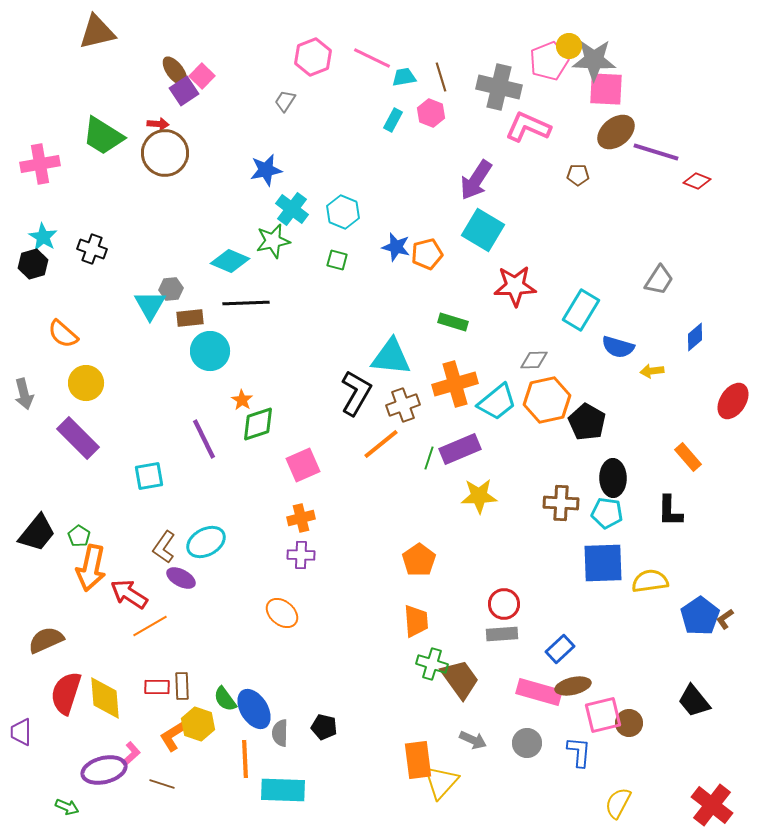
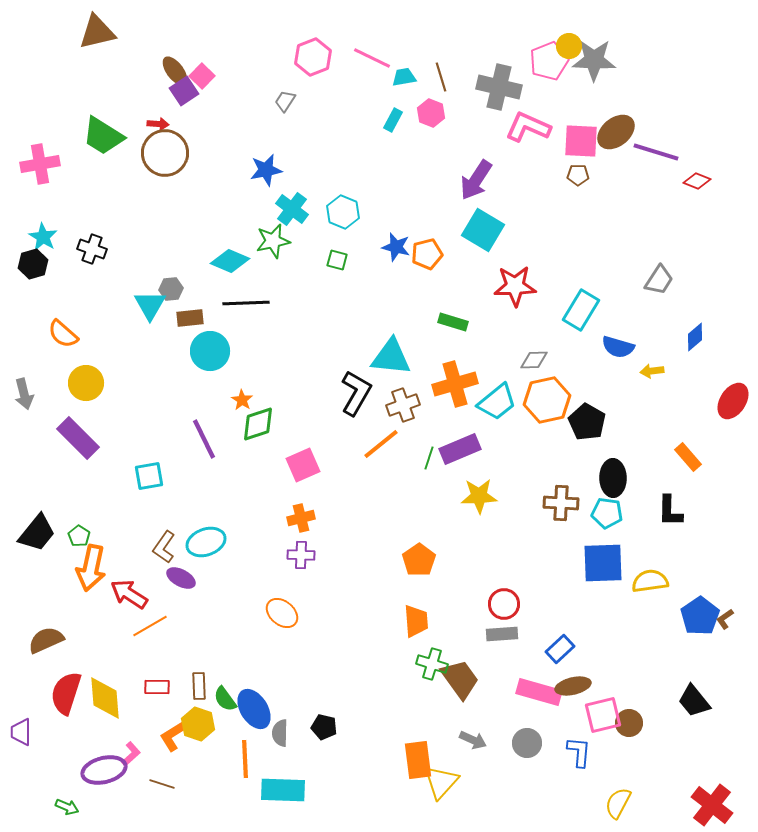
pink square at (606, 89): moved 25 px left, 52 px down
cyan ellipse at (206, 542): rotated 9 degrees clockwise
brown rectangle at (182, 686): moved 17 px right
